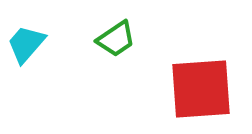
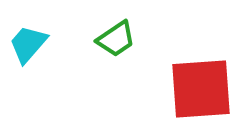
cyan trapezoid: moved 2 px right
